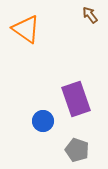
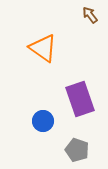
orange triangle: moved 17 px right, 19 px down
purple rectangle: moved 4 px right
